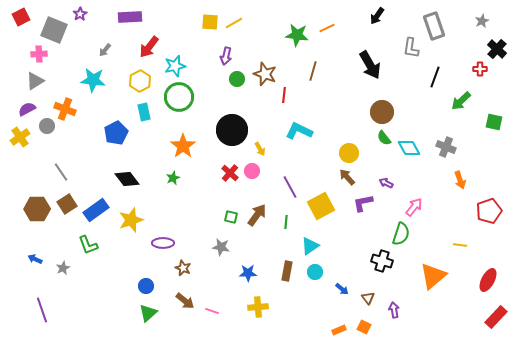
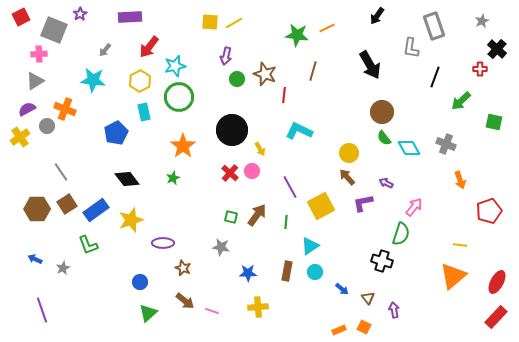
gray cross at (446, 147): moved 3 px up
orange triangle at (433, 276): moved 20 px right
red ellipse at (488, 280): moved 9 px right, 2 px down
blue circle at (146, 286): moved 6 px left, 4 px up
